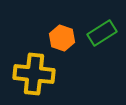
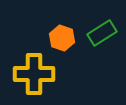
yellow cross: rotated 6 degrees counterclockwise
